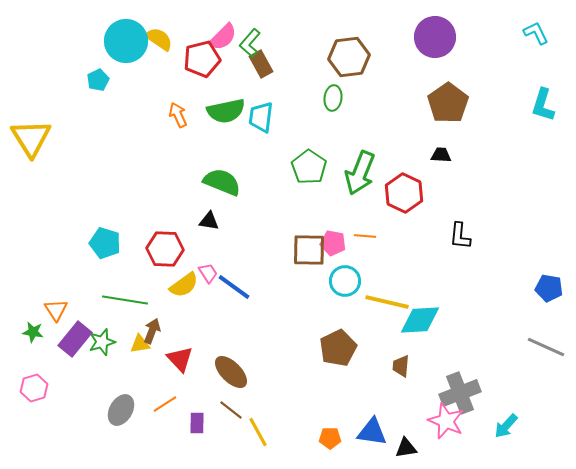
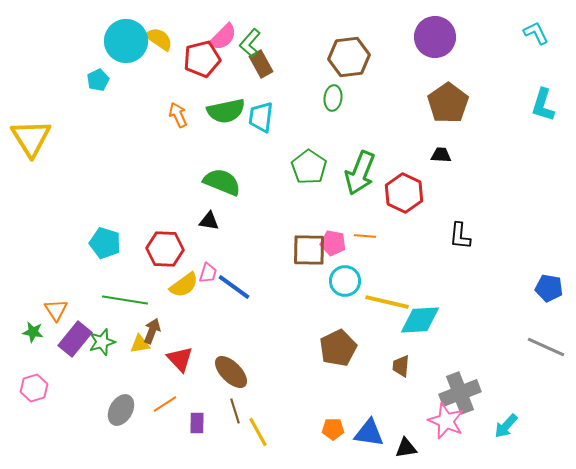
pink trapezoid at (208, 273): rotated 50 degrees clockwise
brown line at (231, 410): moved 4 px right, 1 px down; rotated 35 degrees clockwise
blue triangle at (372, 432): moved 3 px left, 1 px down
orange pentagon at (330, 438): moved 3 px right, 9 px up
